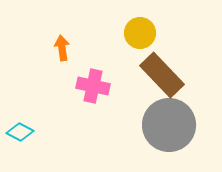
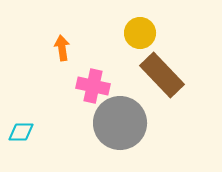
gray circle: moved 49 px left, 2 px up
cyan diamond: moved 1 px right; rotated 28 degrees counterclockwise
